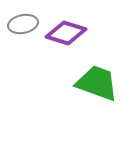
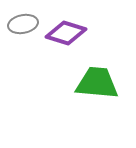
green trapezoid: rotated 15 degrees counterclockwise
